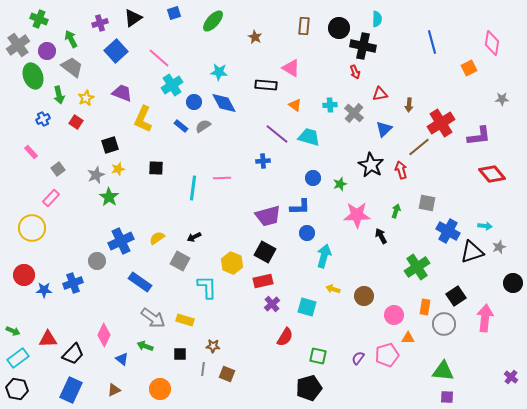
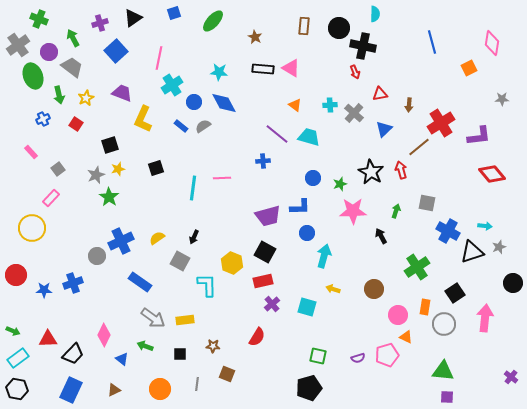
cyan semicircle at (377, 19): moved 2 px left, 5 px up
green arrow at (71, 39): moved 2 px right, 1 px up
purple circle at (47, 51): moved 2 px right, 1 px down
pink line at (159, 58): rotated 60 degrees clockwise
black rectangle at (266, 85): moved 3 px left, 16 px up
red square at (76, 122): moved 2 px down
black star at (371, 165): moved 7 px down
black square at (156, 168): rotated 21 degrees counterclockwise
pink star at (357, 215): moved 4 px left, 4 px up
black arrow at (194, 237): rotated 40 degrees counterclockwise
gray circle at (97, 261): moved 5 px up
red circle at (24, 275): moved 8 px left
cyan L-shape at (207, 287): moved 2 px up
brown circle at (364, 296): moved 10 px right, 7 px up
black square at (456, 296): moved 1 px left, 3 px up
pink circle at (394, 315): moved 4 px right
yellow rectangle at (185, 320): rotated 24 degrees counterclockwise
red semicircle at (285, 337): moved 28 px left
orange triangle at (408, 338): moved 2 px left, 1 px up; rotated 24 degrees clockwise
purple semicircle at (358, 358): rotated 144 degrees counterclockwise
gray line at (203, 369): moved 6 px left, 15 px down
